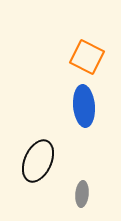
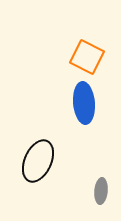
blue ellipse: moved 3 px up
gray ellipse: moved 19 px right, 3 px up
